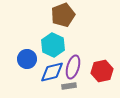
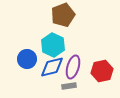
blue diamond: moved 5 px up
